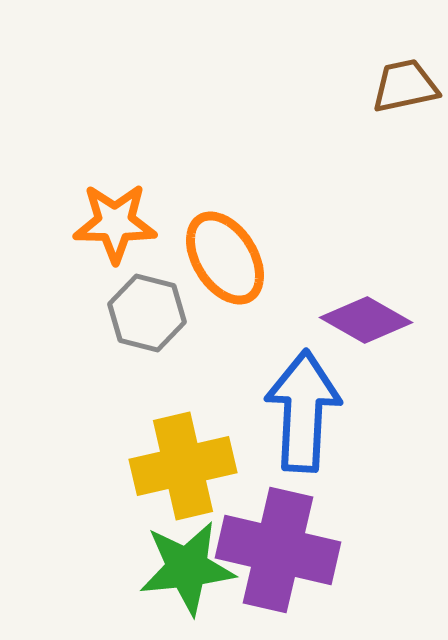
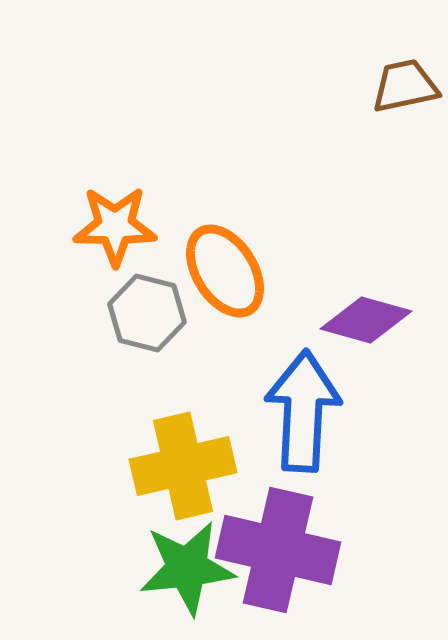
orange star: moved 3 px down
orange ellipse: moved 13 px down
purple diamond: rotated 14 degrees counterclockwise
